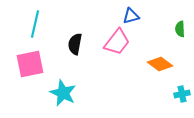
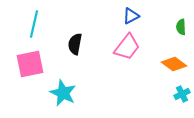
blue triangle: rotated 12 degrees counterclockwise
cyan line: moved 1 px left
green semicircle: moved 1 px right, 2 px up
pink trapezoid: moved 10 px right, 5 px down
orange diamond: moved 14 px right
cyan cross: rotated 14 degrees counterclockwise
